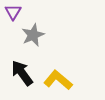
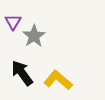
purple triangle: moved 10 px down
gray star: moved 1 px right, 1 px down; rotated 10 degrees counterclockwise
